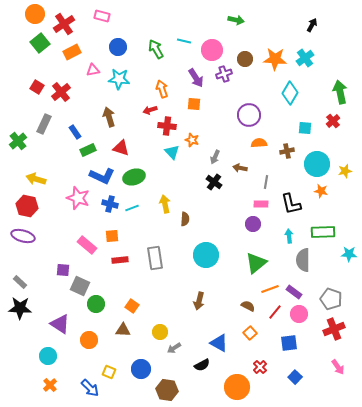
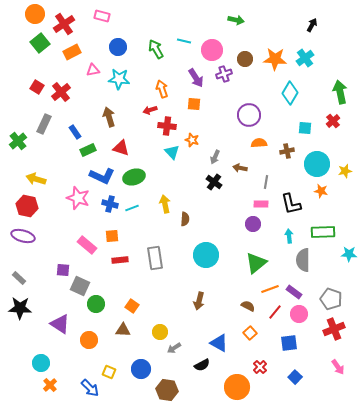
gray rectangle at (20, 282): moved 1 px left, 4 px up
cyan circle at (48, 356): moved 7 px left, 7 px down
